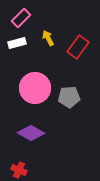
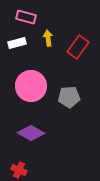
pink rectangle: moved 5 px right, 1 px up; rotated 60 degrees clockwise
yellow arrow: rotated 21 degrees clockwise
pink circle: moved 4 px left, 2 px up
